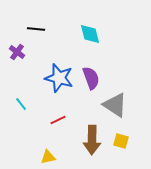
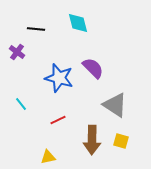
cyan diamond: moved 12 px left, 11 px up
purple semicircle: moved 2 px right, 10 px up; rotated 25 degrees counterclockwise
